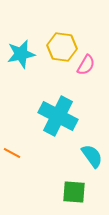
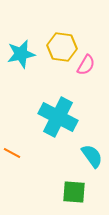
cyan cross: moved 1 px down
